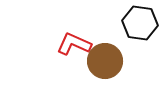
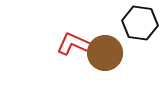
brown circle: moved 8 px up
